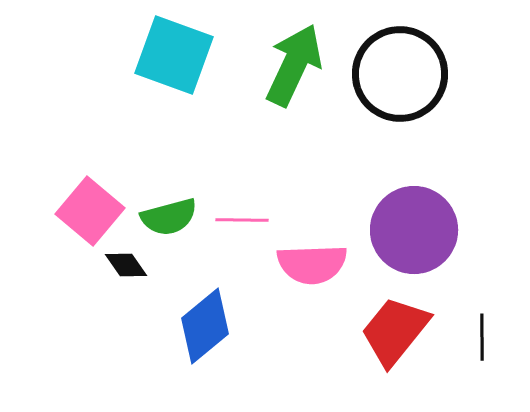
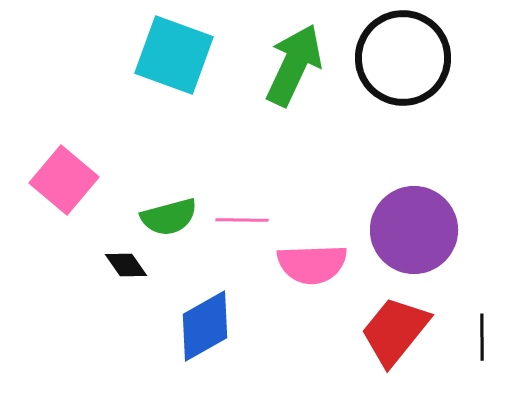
black circle: moved 3 px right, 16 px up
pink square: moved 26 px left, 31 px up
blue diamond: rotated 10 degrees clockwise
